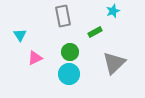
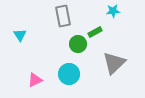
cyan star: rotated 16 degrees clockwise
green circle: moved 8 px right, 8 px up
pink triangle: moved 22 px down
